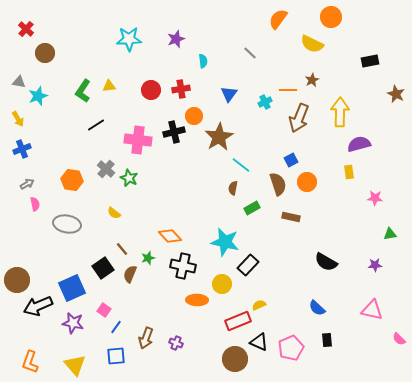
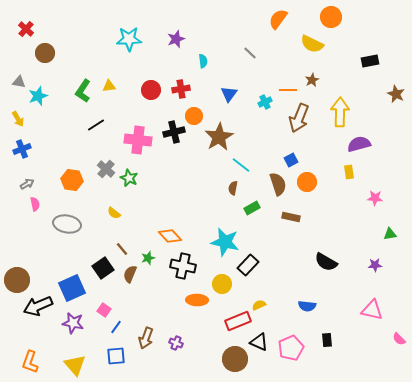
blue semicircle at (317, 308): moved 10 px left, 2 px up; rotated 36 degrees counterclockwise
